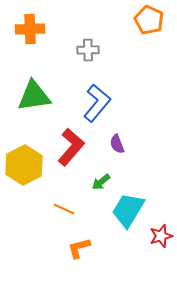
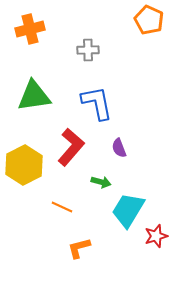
orange cross: rotated 12 degrees counterclockwise
blue L-shape: rotated 51 degrees counterclockwise
purple semicircle: moved 2 px right, 4 px down
green arrow: rotated 126 degrees counterclockwise
orange line: moved 2 px left, 2 px up
red star: moved 5 px left
